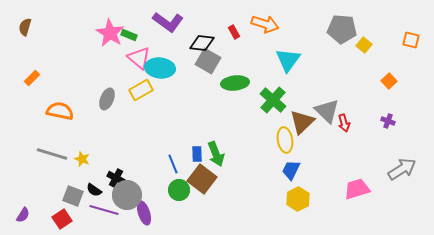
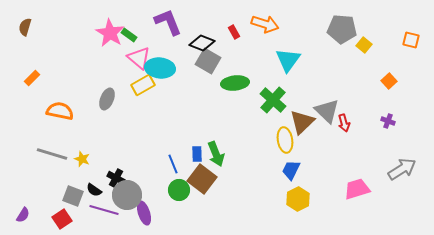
purple L-shape at (168, 22): rotated 148 degrees counterclockwise
green rectangle at (129, 35): rotated 14 degrees clockwise
black diamond at (202, 43): rotated 15 degrees clockwise
yellow rectangle at (141, 90): moved 2 px right, 5 px up
